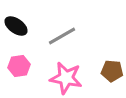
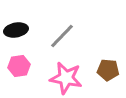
black ellipse: moved 4 px down; rotated 45 degrees counterclockwise
gray line: rotated 16 degrees counterclockwise
brown pentagon: moved 4 px left, 1 px up
